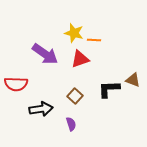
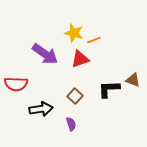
orange line: rotated 24 degrees counterclockwise
